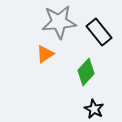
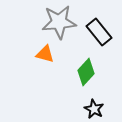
orange triangle: rotated 48 degrees clockwise
